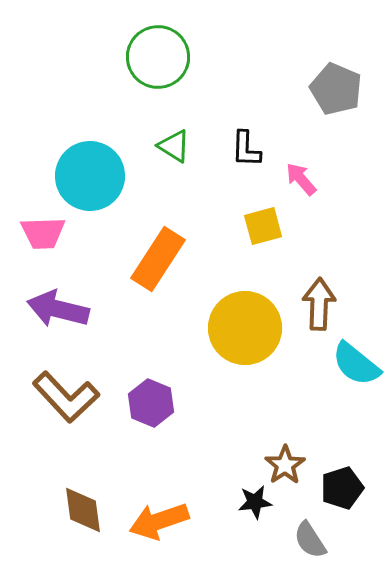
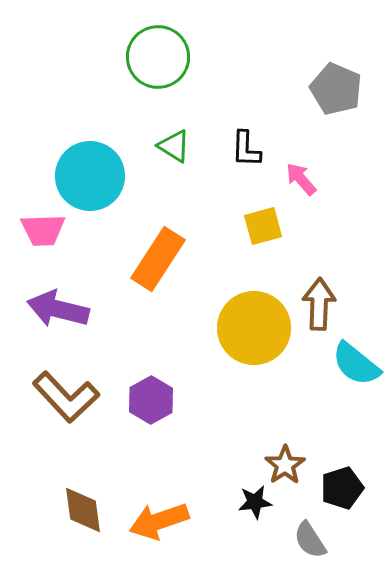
pink trapezoid: moved 3 px up
yellow circle: moved 9 px right
purple hexagon: moved 3 px up; rotated 9 degrees clockwise
